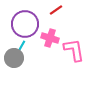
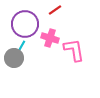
red line: moved 1 px left
